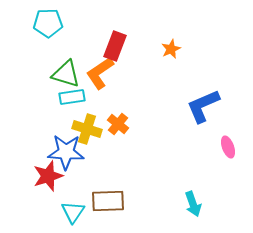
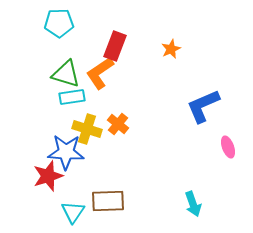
cyan pentagon: moved 11 px right
